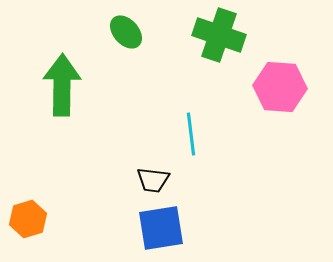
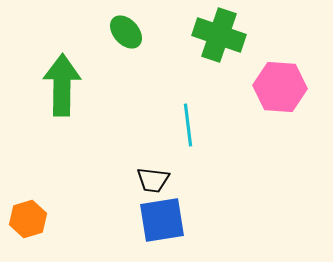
cyan line: moved 3 px left, 9 px up
blue square: moved 1 px right, 8 px up
